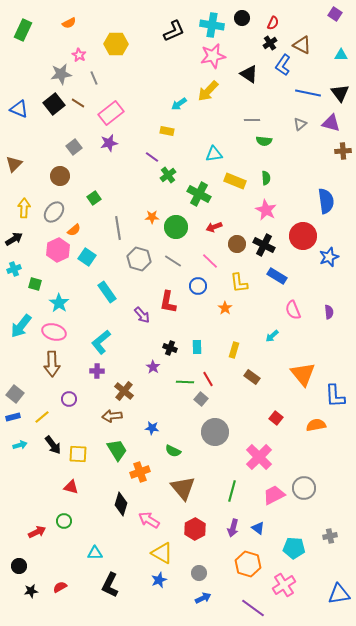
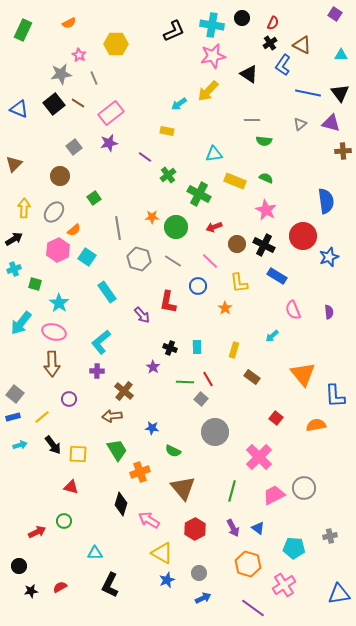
purple line at (152, 157): moved 7 px left
green semicircle at (266, 178): rotated 64 degrees counterclockwise
cyan arrow at (21, 326): moved 3 px up
purple arrow at (233, 528): rotated 42 degrees counterclockwise
blue star at (159, 580): moved 8 px right
